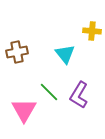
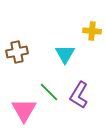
cyan triangle: rotated 10 degrees clockwise
